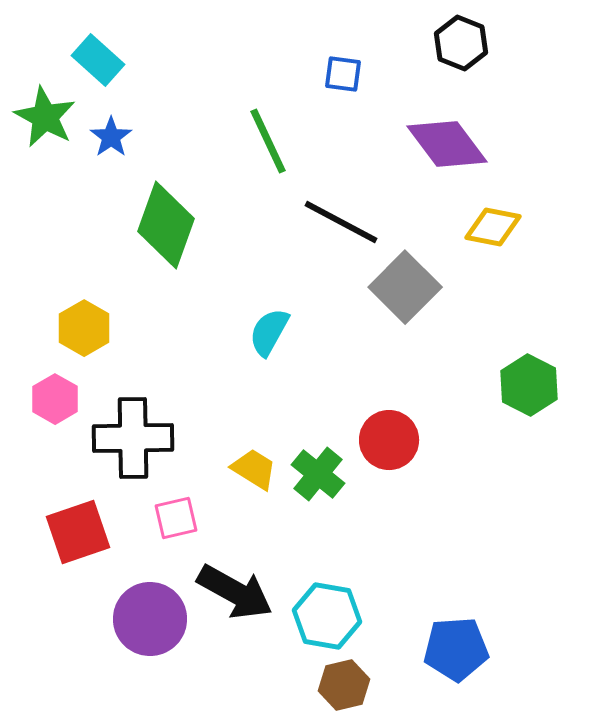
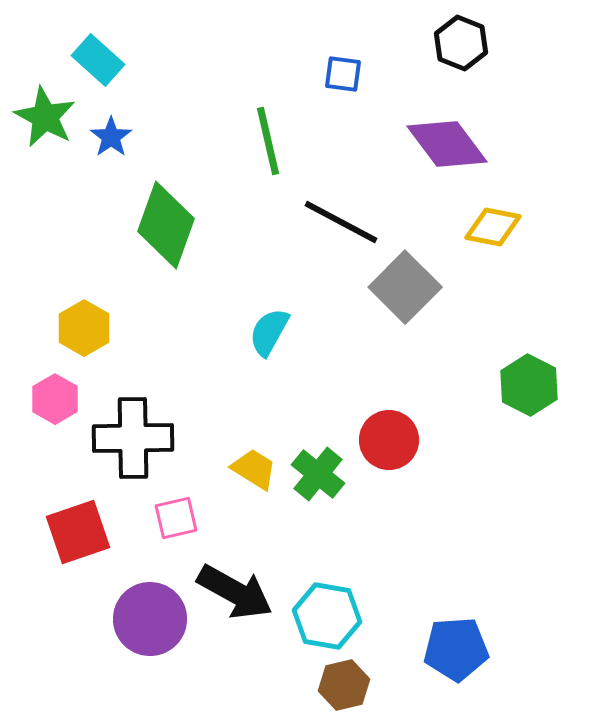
green line: rotated 12 degrees clockwise
